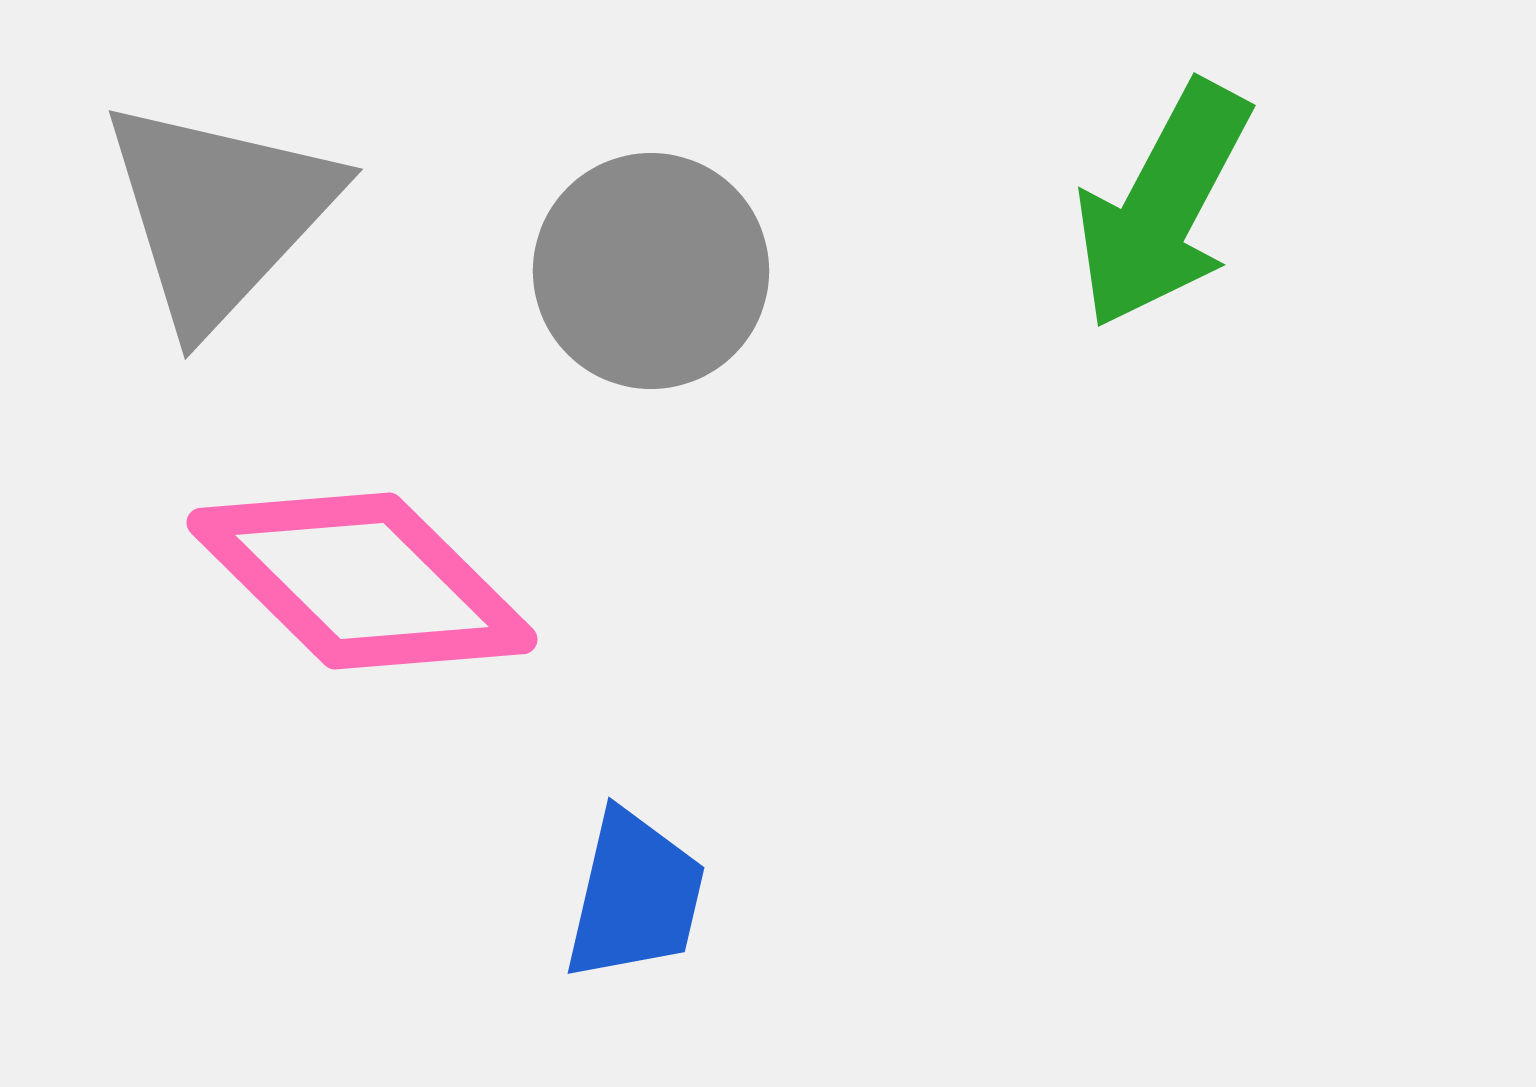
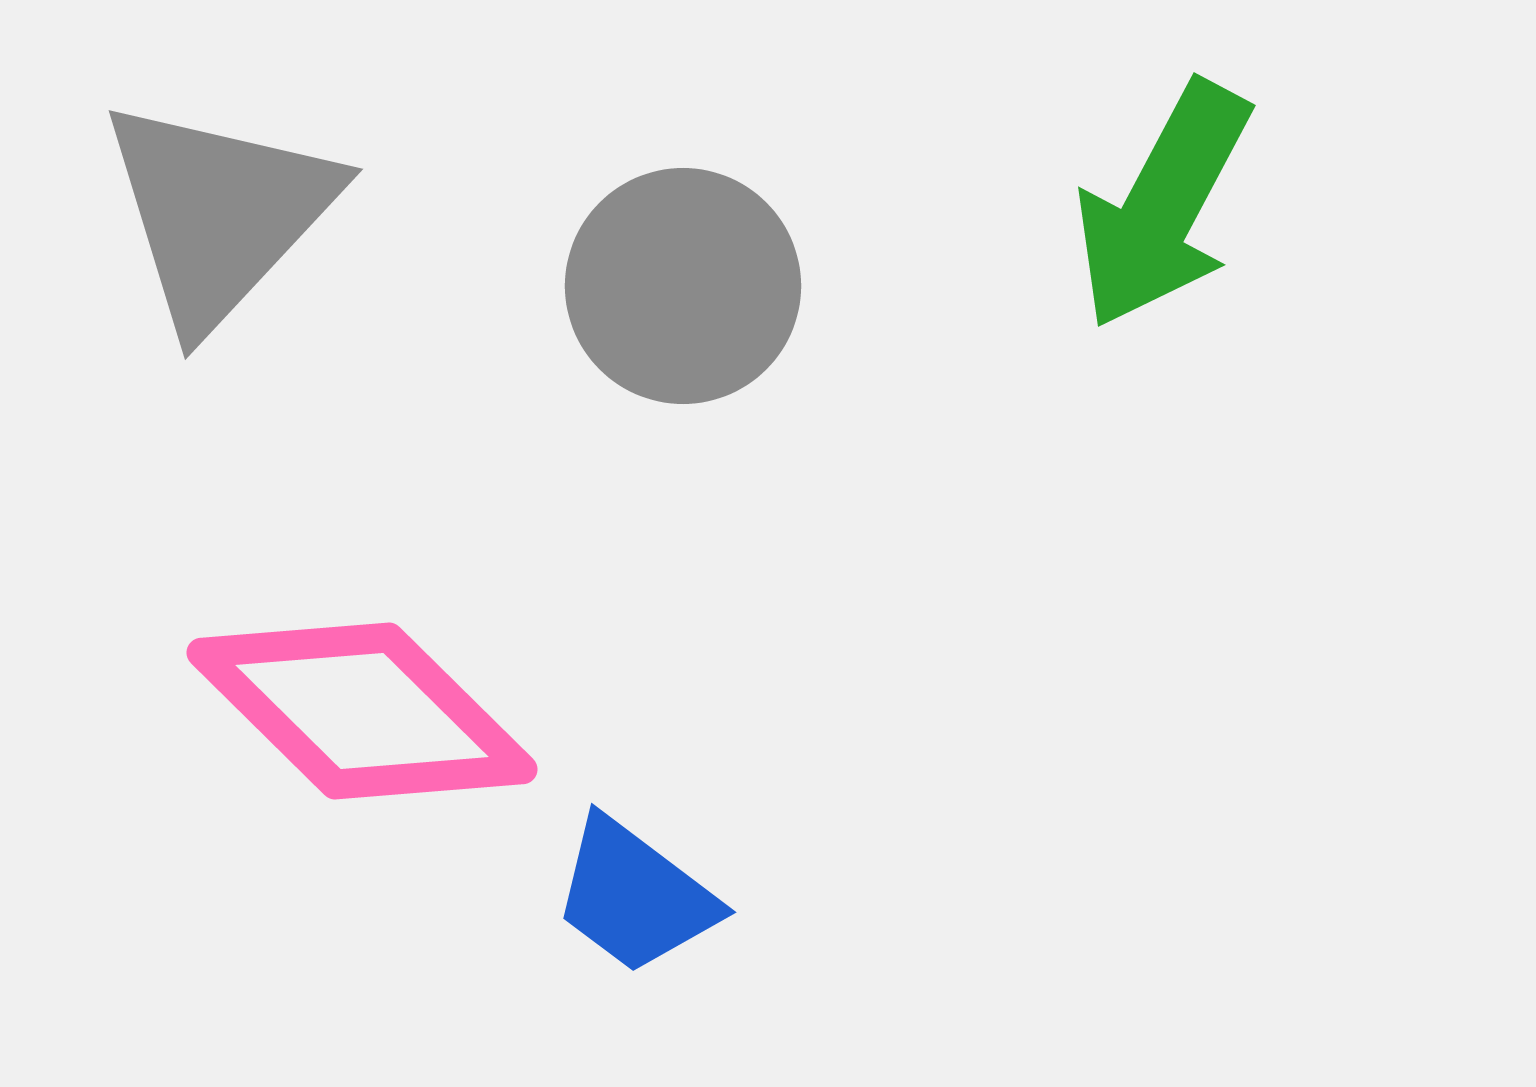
gray circle: moved 32 px right, 15 px down
pink diamond: moved 130 px down
blue trapezoid: rotated 114 degrees clockwise
